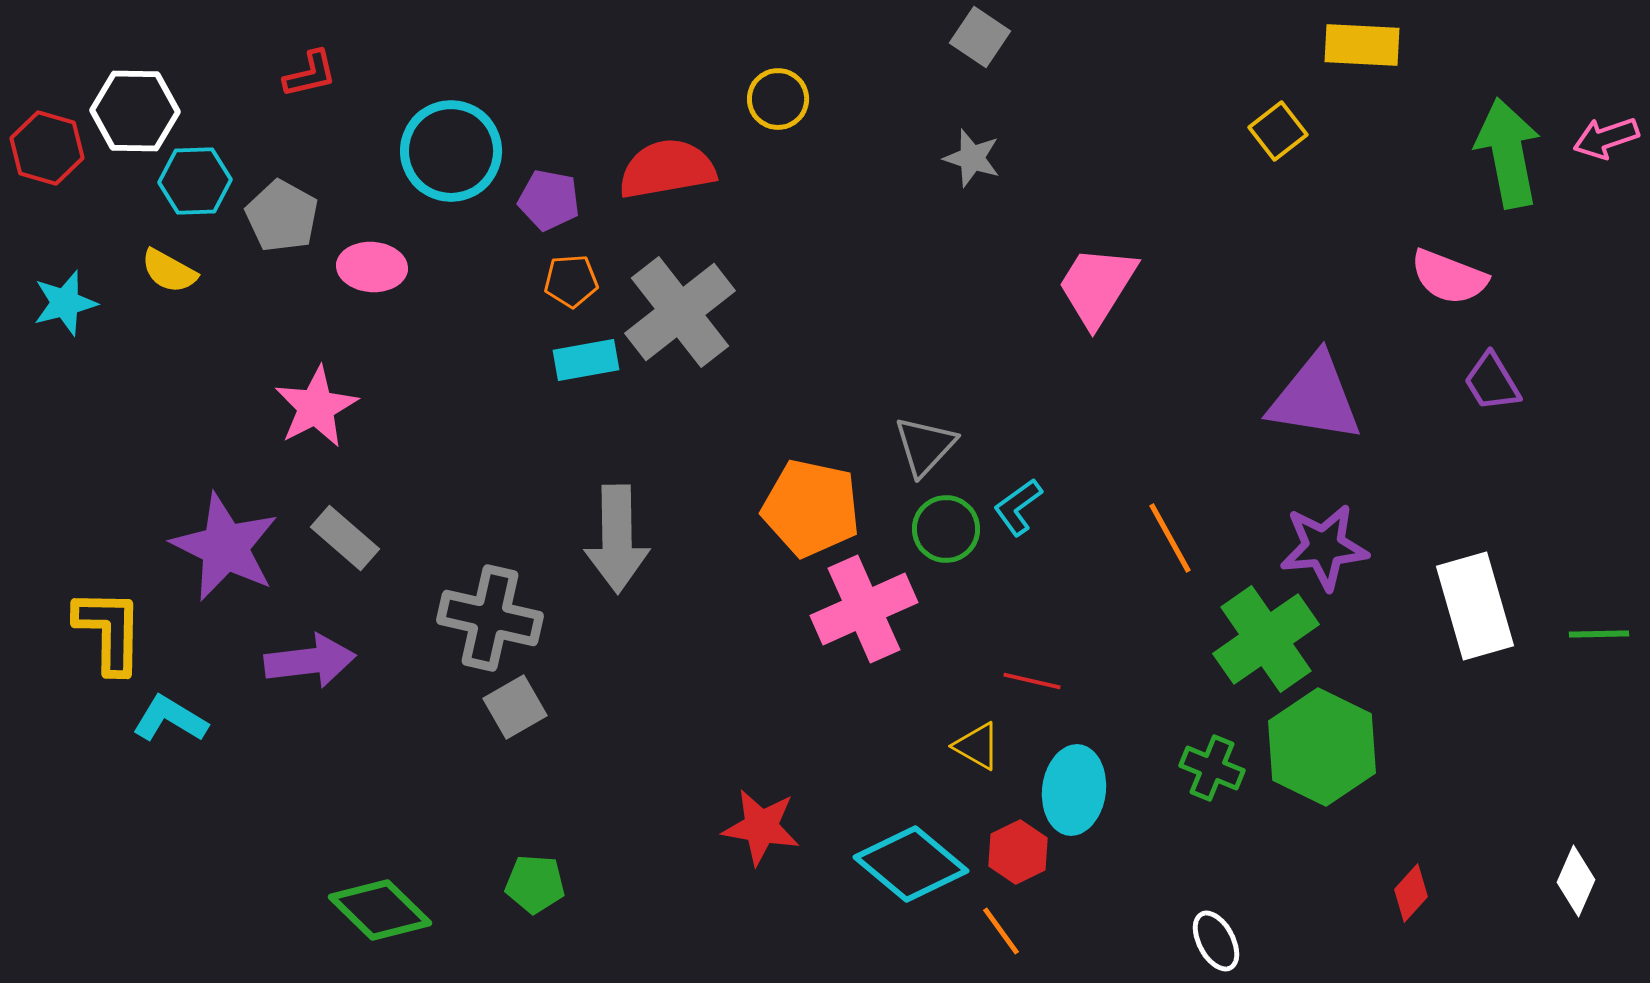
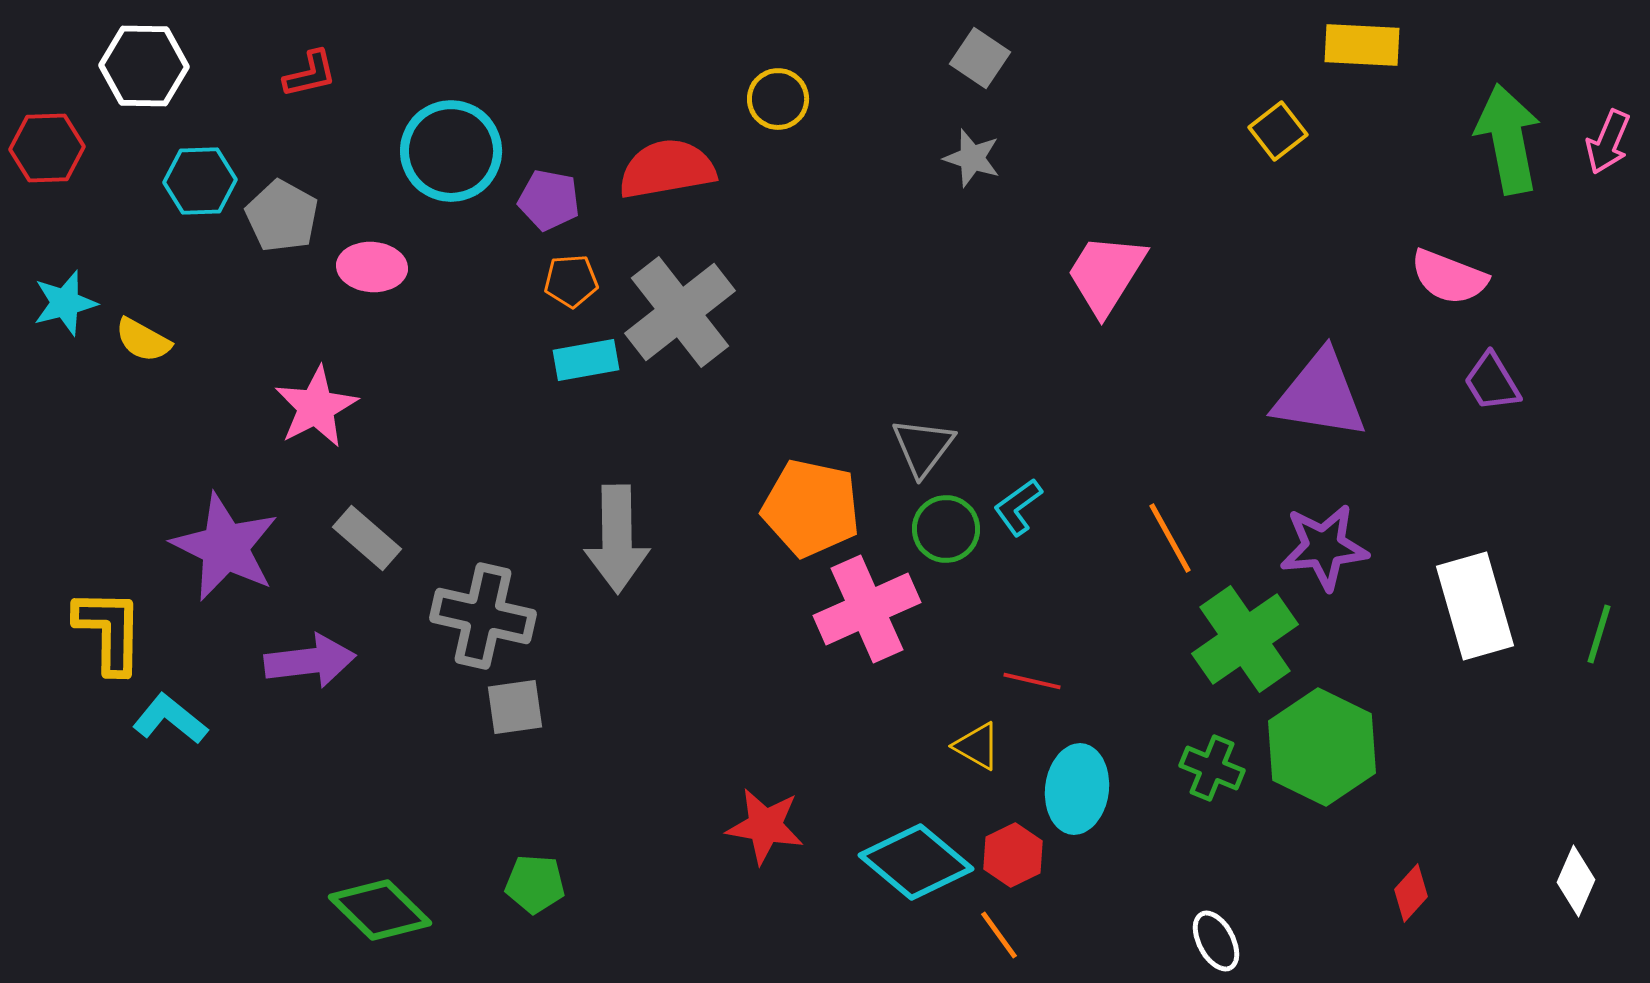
gray square at (980, 37): moved 21 px down
white hexagon at (135, 111): moved 9 px right, 45 px up
pink arrow at (1606, 138): moved 2 px right, 4 px down; rotated 48 degrees counterclockwise
red hexagon at (47, 148): rotated 18 degrees counterclockwise
green arrow at (1508, 153): moved 14 px up
cyan hexagon at (195, 181): moved 5 px right
yellow semicircle at (169, 271): moved 26 px left, 69 px down
pink trapezoid at (1097, 286): moved 9 px right, 12 px up
purple triangle at (1315, 398): moved 5 px right, 3 px up
gray triangle at (925, 446): moved 2 px left, 1 px down; rotated 6 degrees counterclockwise
gray rectangle at (345, 538): moved 22 px right
pink cross at (864, 609): moved 3 px right
gray cross at (490, 618): moved 7 px left, 2 px up
green line at (1599, 634): rotated 72 degrees counterclockwise
green cross at (1266, 639): moved 21 px left
gray square at (515, 707): rotated 22 degrees clockwise
cyan L-shape at (170, 719): rotated 8 degrees clockwise
cyan ellipse at (1074, 790): moved 3 px right, 1 px up
red star at (761, 827): moved 4 px right, 1 px up
red hexagon at (1018, 852): moved 5 px left, 3 px down
cyan diamond at (911, 864): moved 5 px right, 2 px up
orange line at (1001, 931): moved 2 px left, 4 px down
